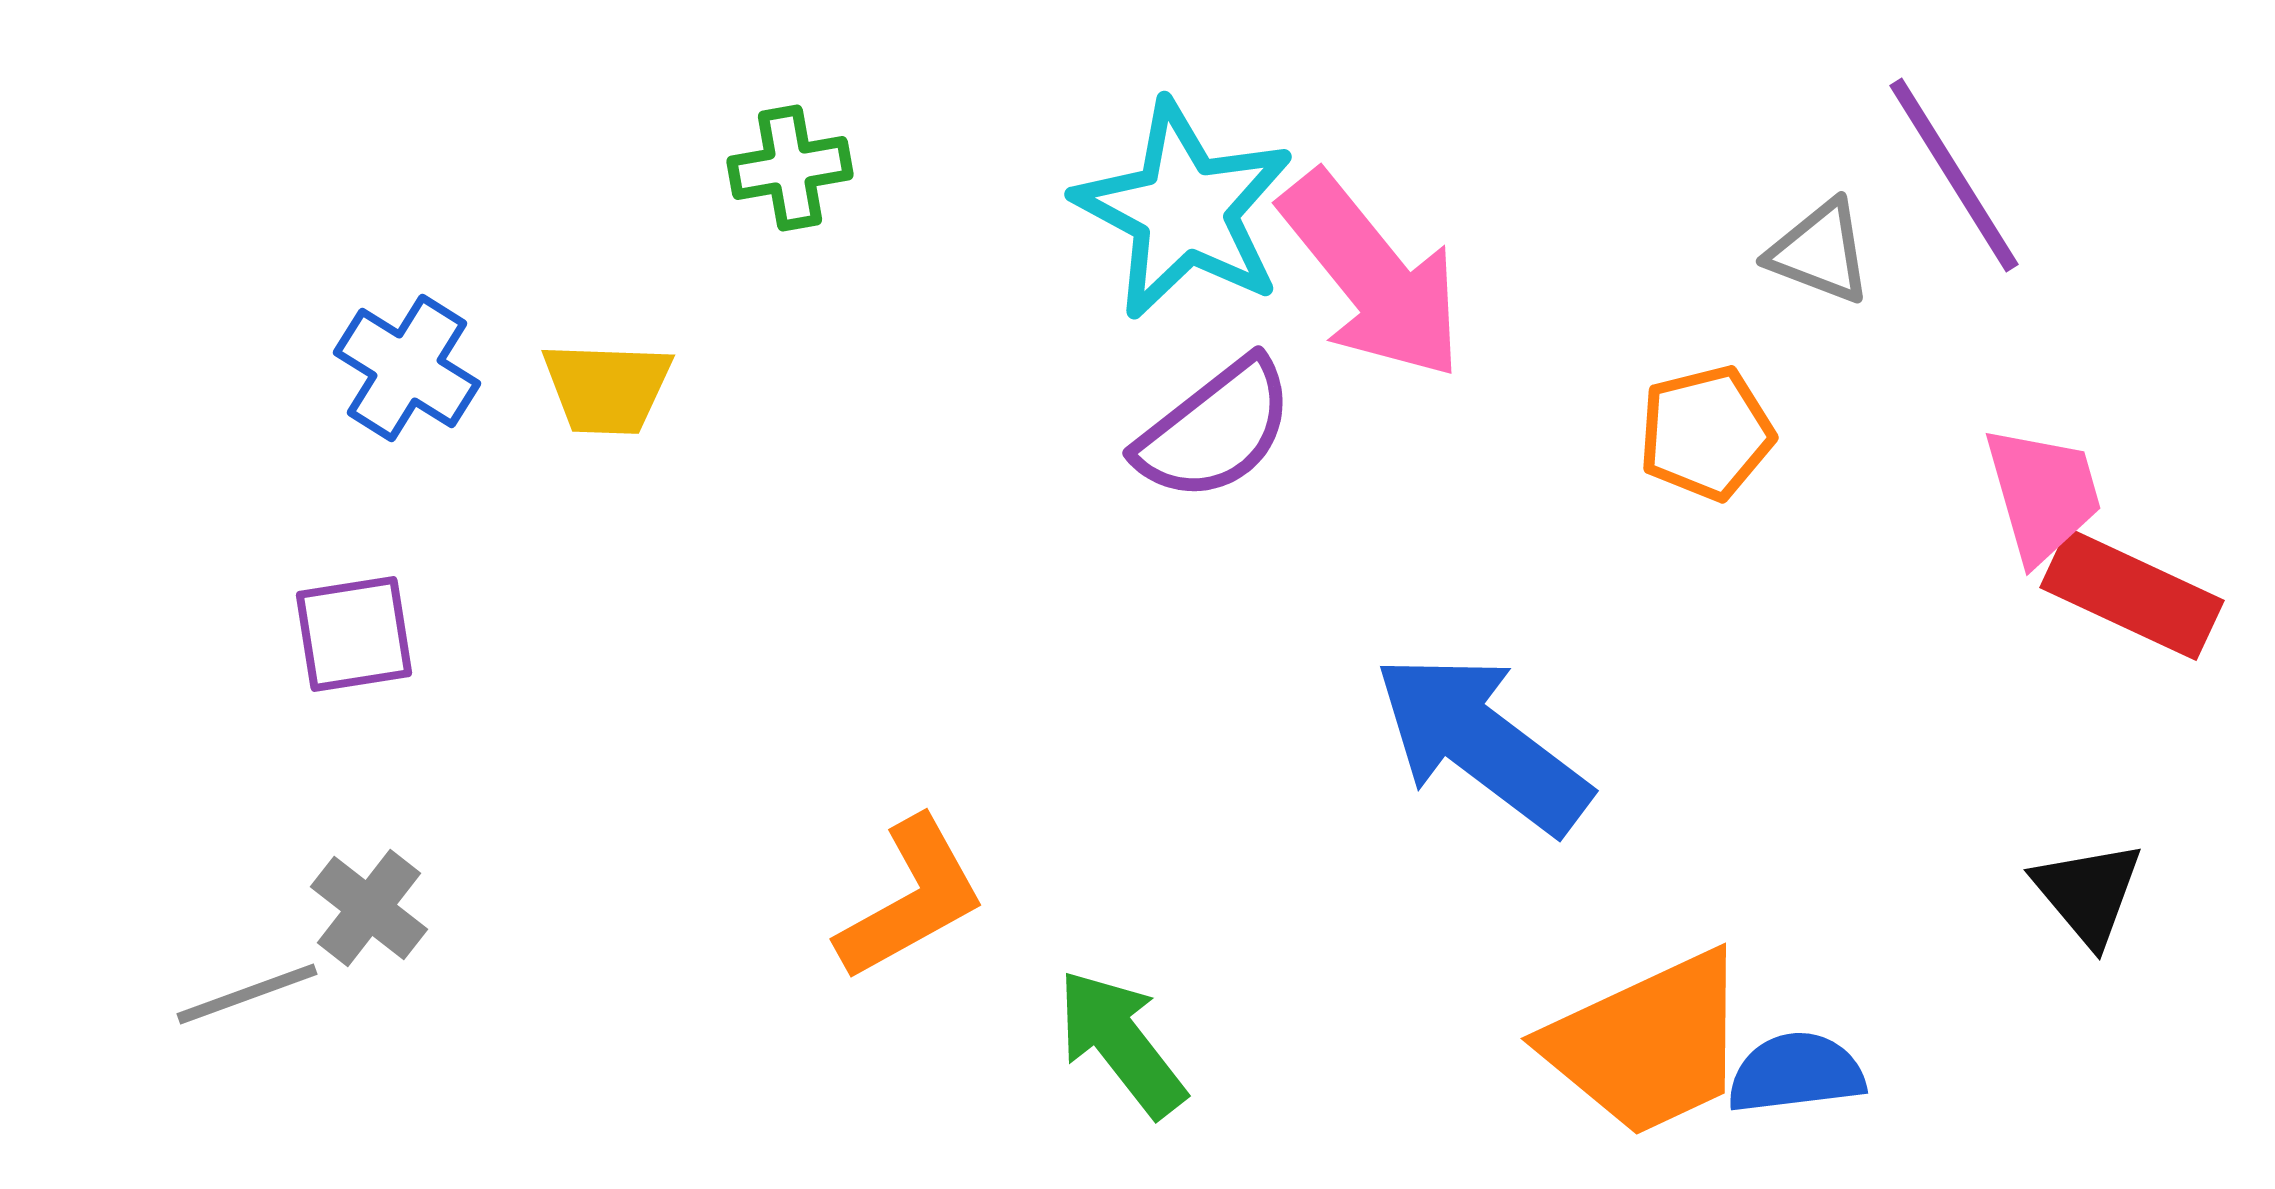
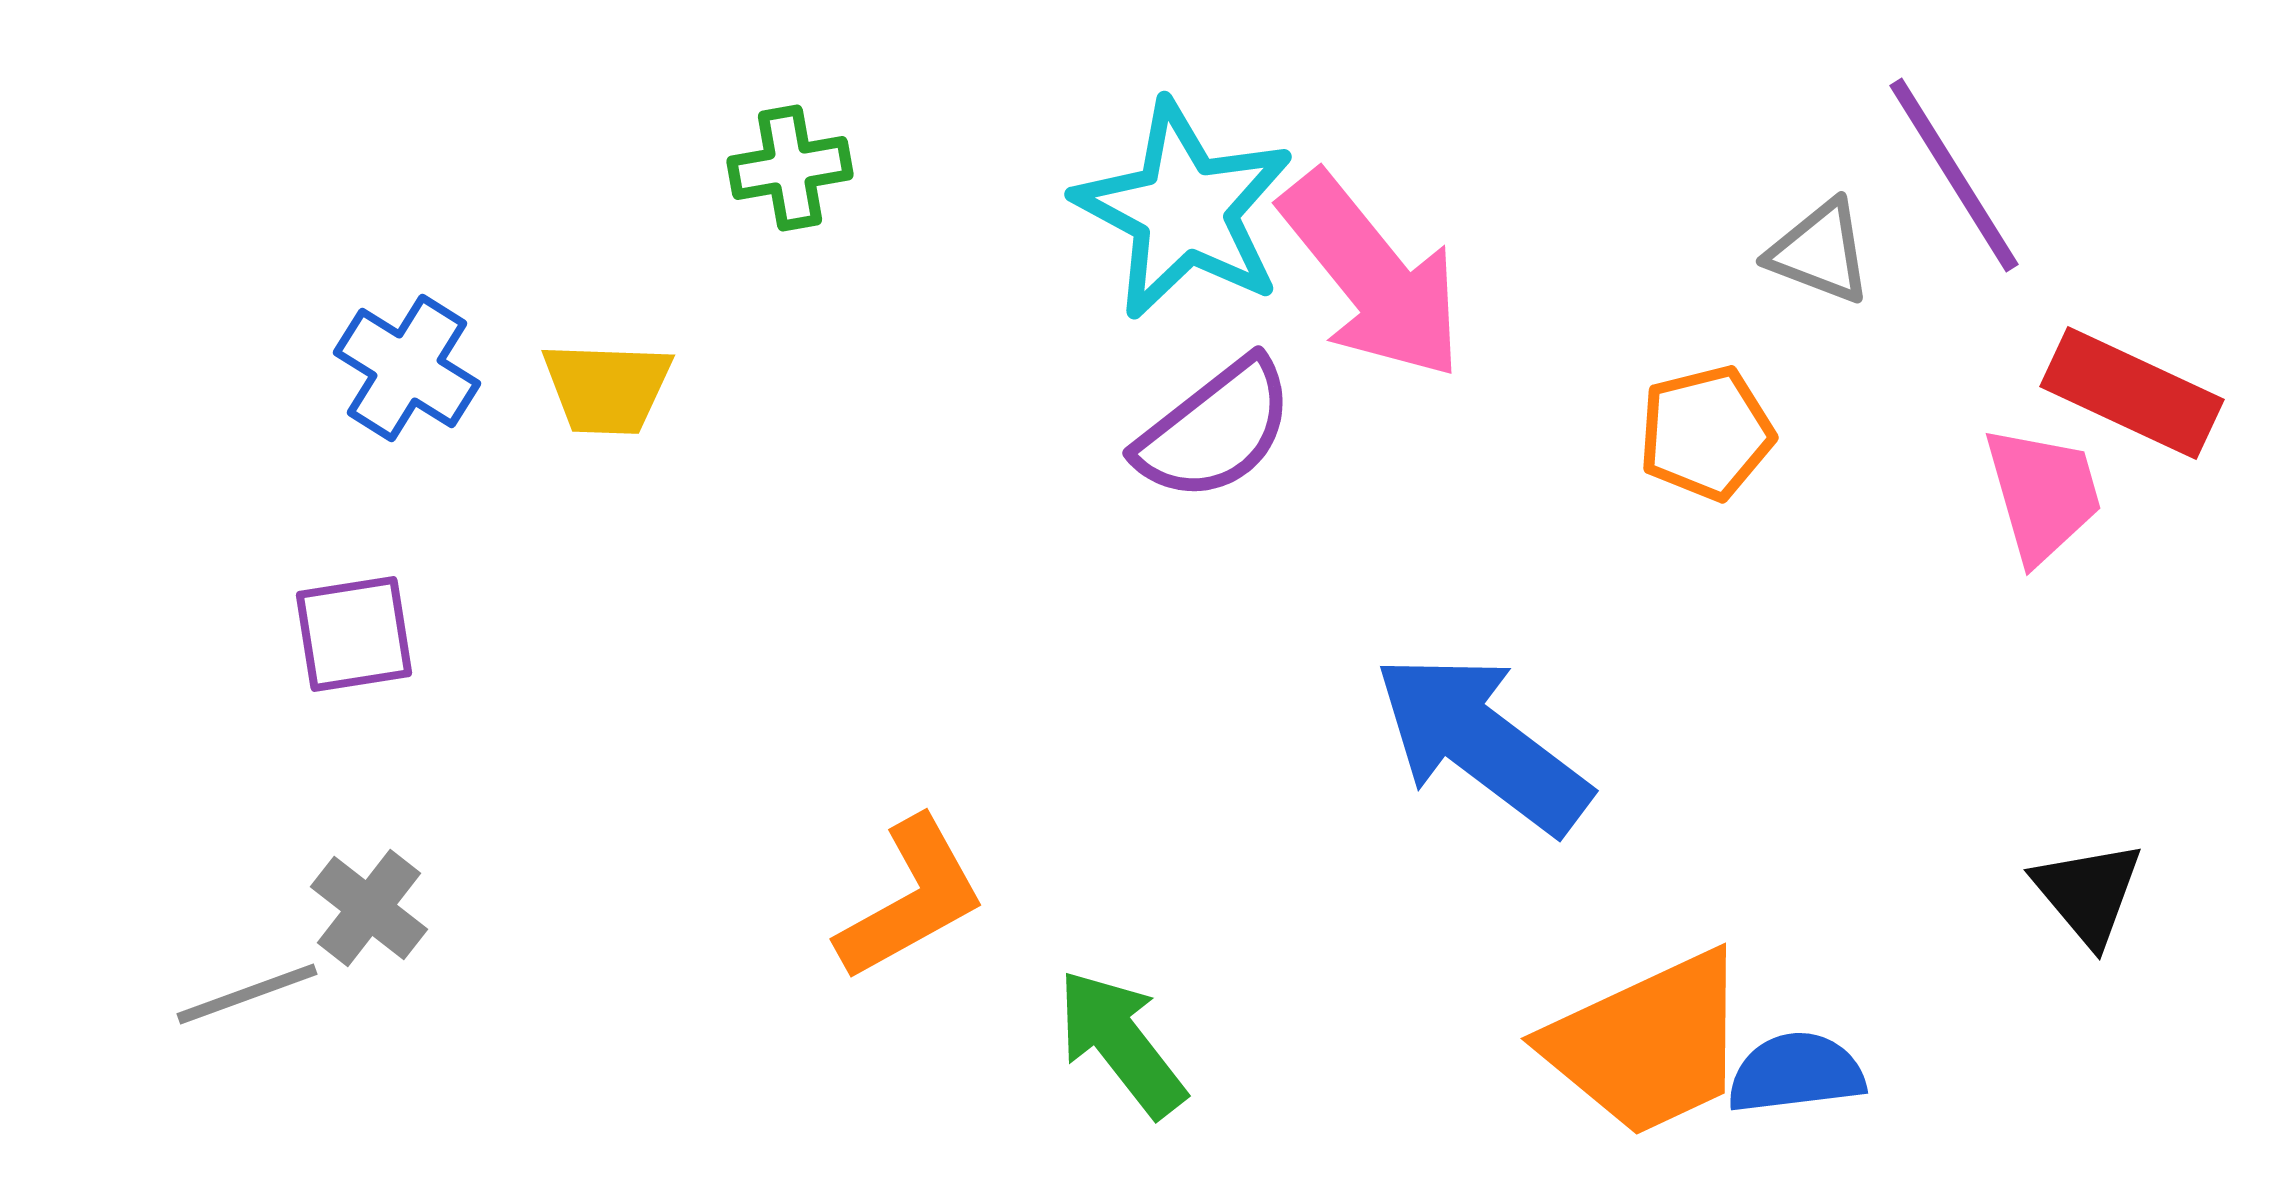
red rectangle: moved 201 px up
